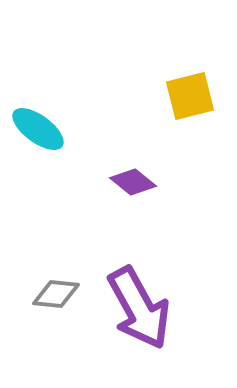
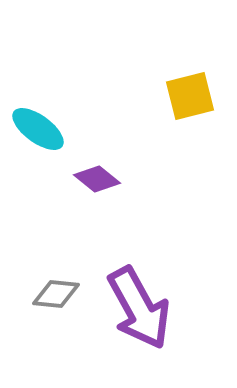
purple diamond: moved 36 px left, 3 px up
